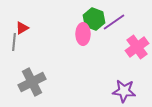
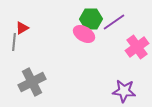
green hexagon: moved 3 px left; rotated 20 degrees counterclockwise
pink ellipse: moved 1 px right; rotated 60 degrees counterclockwise
